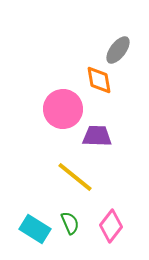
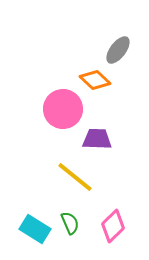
orange diamond: moved 4 px left; rotated 36 degrees counterclockwise
purple trapezoid: moved 3 px down
pink diamond: moved 2 px right; rotated 8 degrees clockwise
